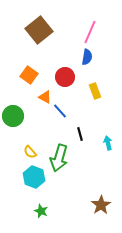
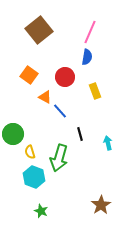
green circle: moved 18 px down
yellow semicircle: rotated 24 degrees clockwise
